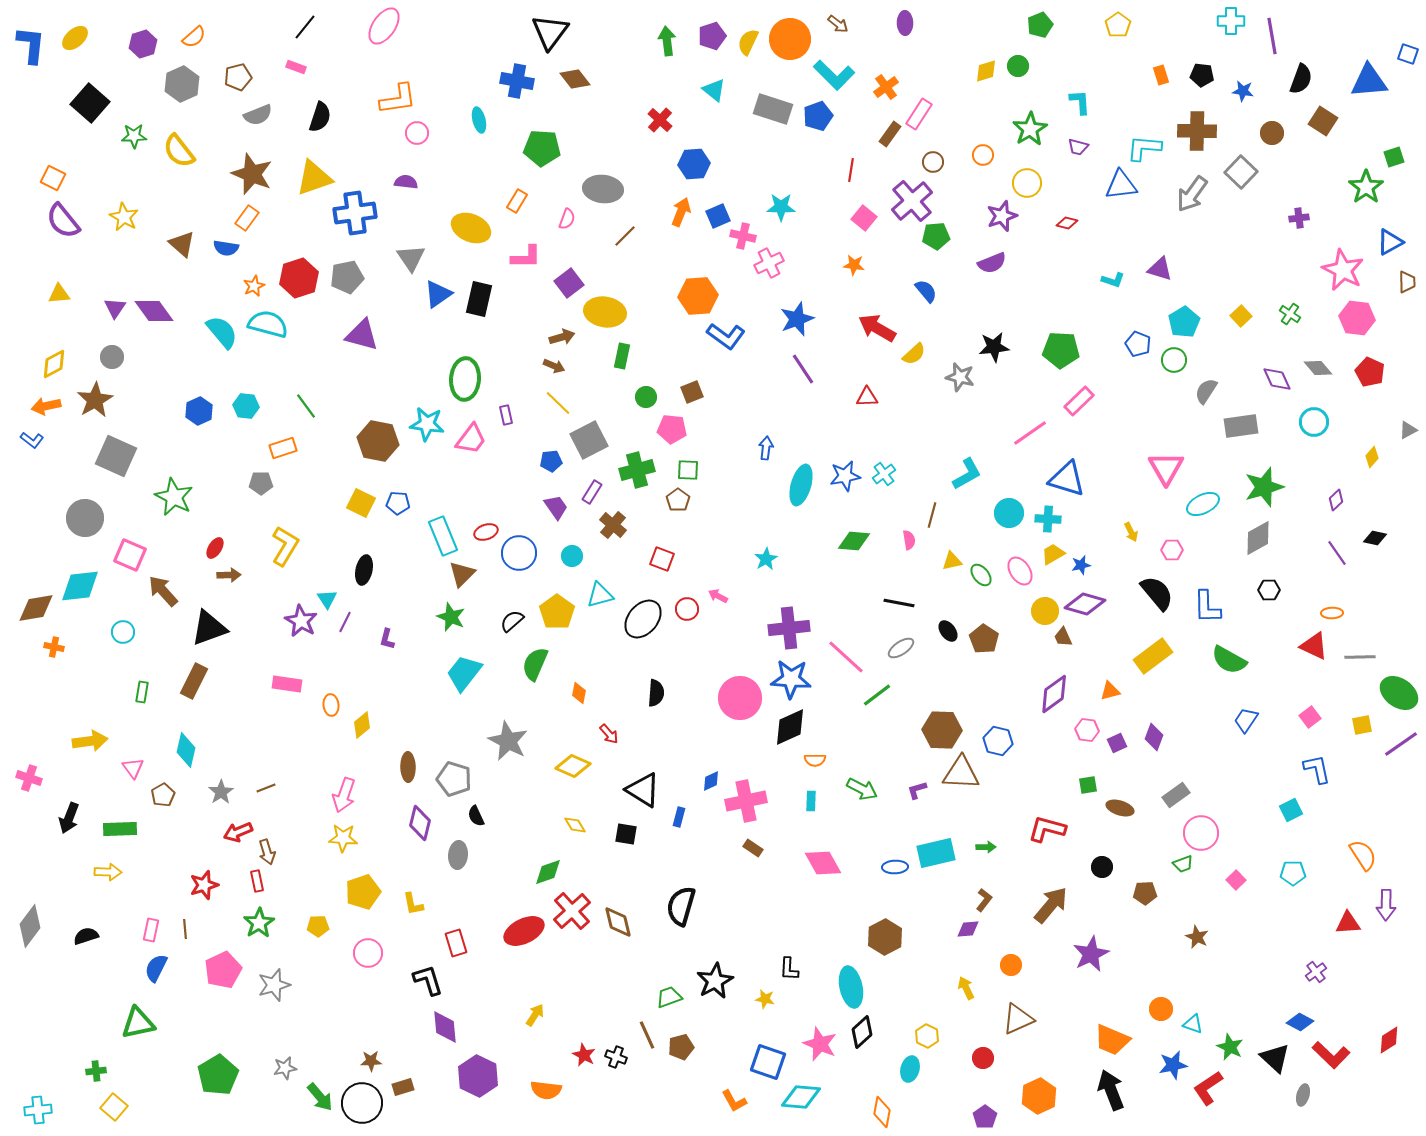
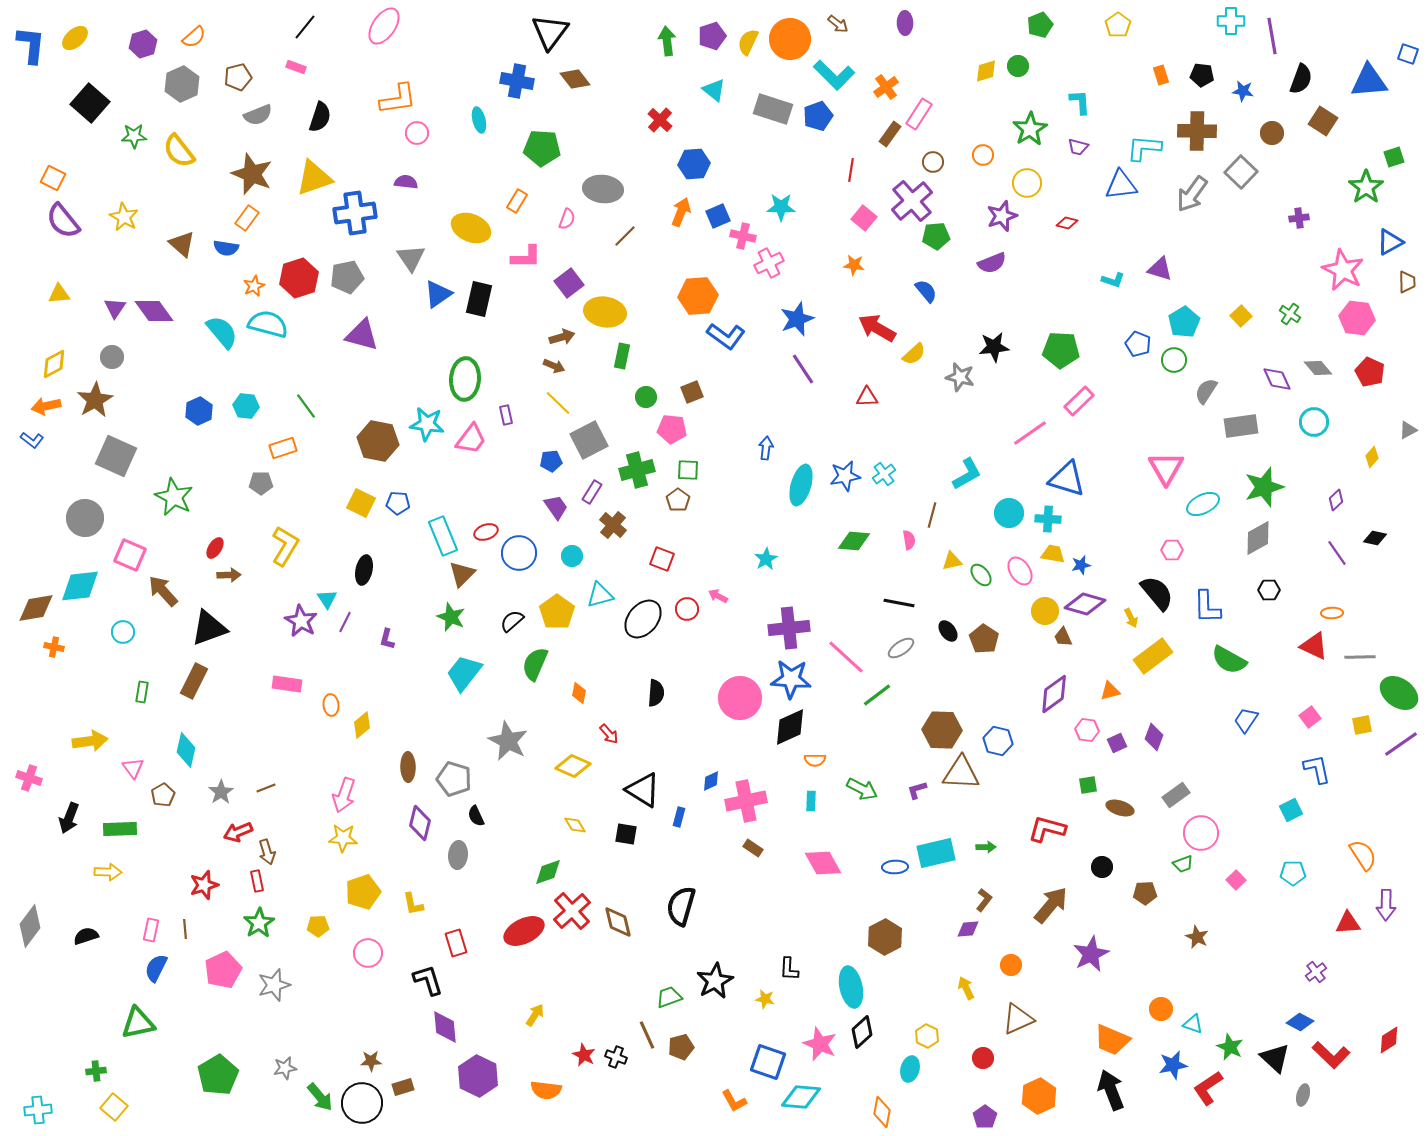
yellow arrow at (1131, 532): moved 86 px down
yellow trapezoid at (1053, 554): rotated 40 degrees clockwise
